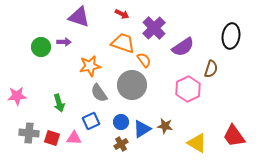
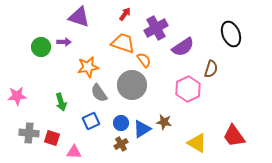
red arrow: moved 3 px right; rotated 80 degrees counterclockwise
purple cross: moved 2 px right; rotated 15 degrees clockwise
black ellipse: moved 2 px up; rotated 30 degrees counterclockwise
orange star: moved 2 px left, 1 px down
green arrow: moved 2 px right, 1 px up
blue circle: moved 1 px down
brown star: moved 1 px left, 4 px up
pink triangle: moved 14 px down
